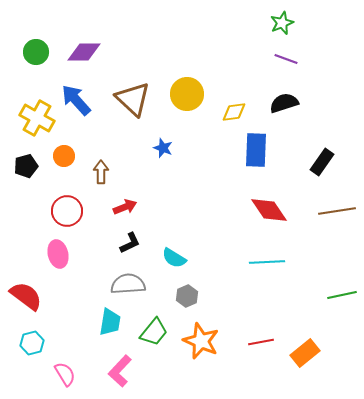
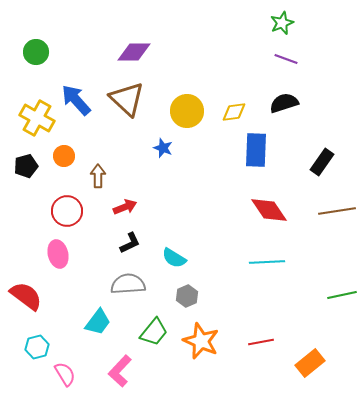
purple diamond: moved 50 px right
yellow circle: moved 17 px down
brown triangle: moved 6 px left
brown arrow: moved 3 px left, 4 px down
cyan trapezoid: moved 12 px left; rotated 28 degrees clockwise
cyan hexagon: moved 5 px right, 4 px down
orange rectangle: moved 5 px right, 10 px down
